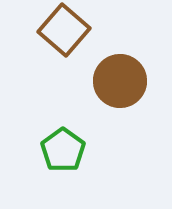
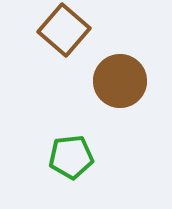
green pentagon: moved 8 px right, 7 px down; rotated 30 degrees clockwise
